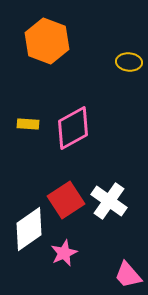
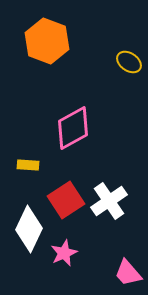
yellow ellipse: rotated 30 degrees clockwise
yellow rectangle: moved 41 px down
white cross: rotated 21 degrees clockwise
white diamond: rotated 30 degrees counterclockwise
pink trapezoid: moved 2 px up
